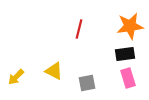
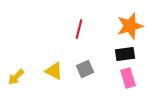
orange star: rotated 8 degrees counterclockwise
gray square: moved 2 px left, 14 px up; rotated 12 degrees counterclockwise
